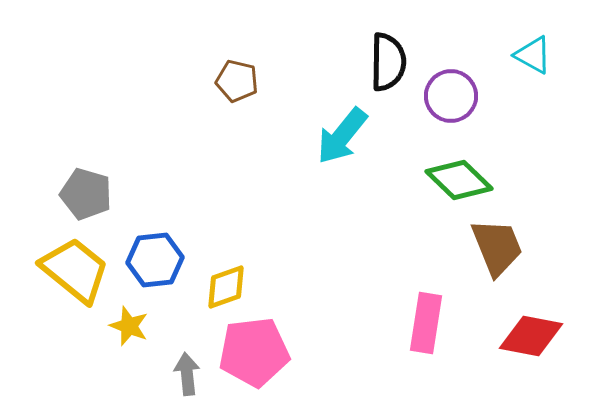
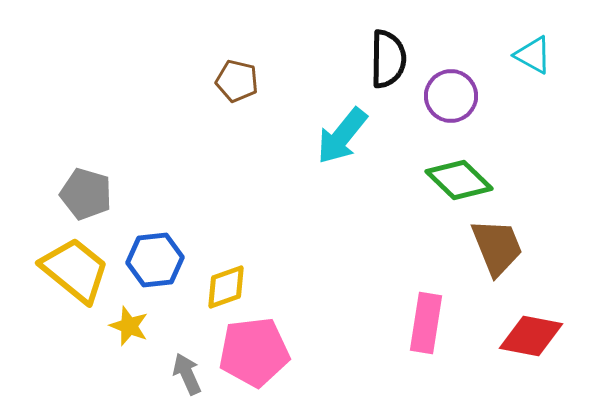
black semicircle: moved 3 px up
gray arrow: rotated 18 degrees counterclockwise
